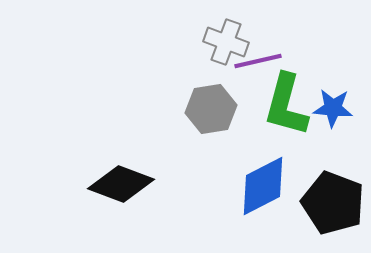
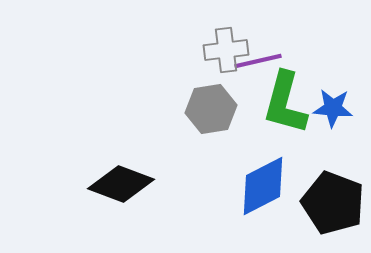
gray cross: moved 8 px down; rotated 27 degrees counterclockwise
green L-shape: moved 1 px left, 2 px up
